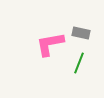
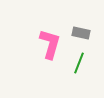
pink L-shape: rotated 116 degrees clockwise
